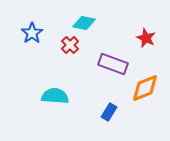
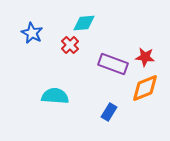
cyan diamond: rotated 15 degrees counterclockwise
blue star: rotated 10 degrees counterclockwise
red star: moved 1 px left, 19 px down; rotated 18 degrees counterclockwise
